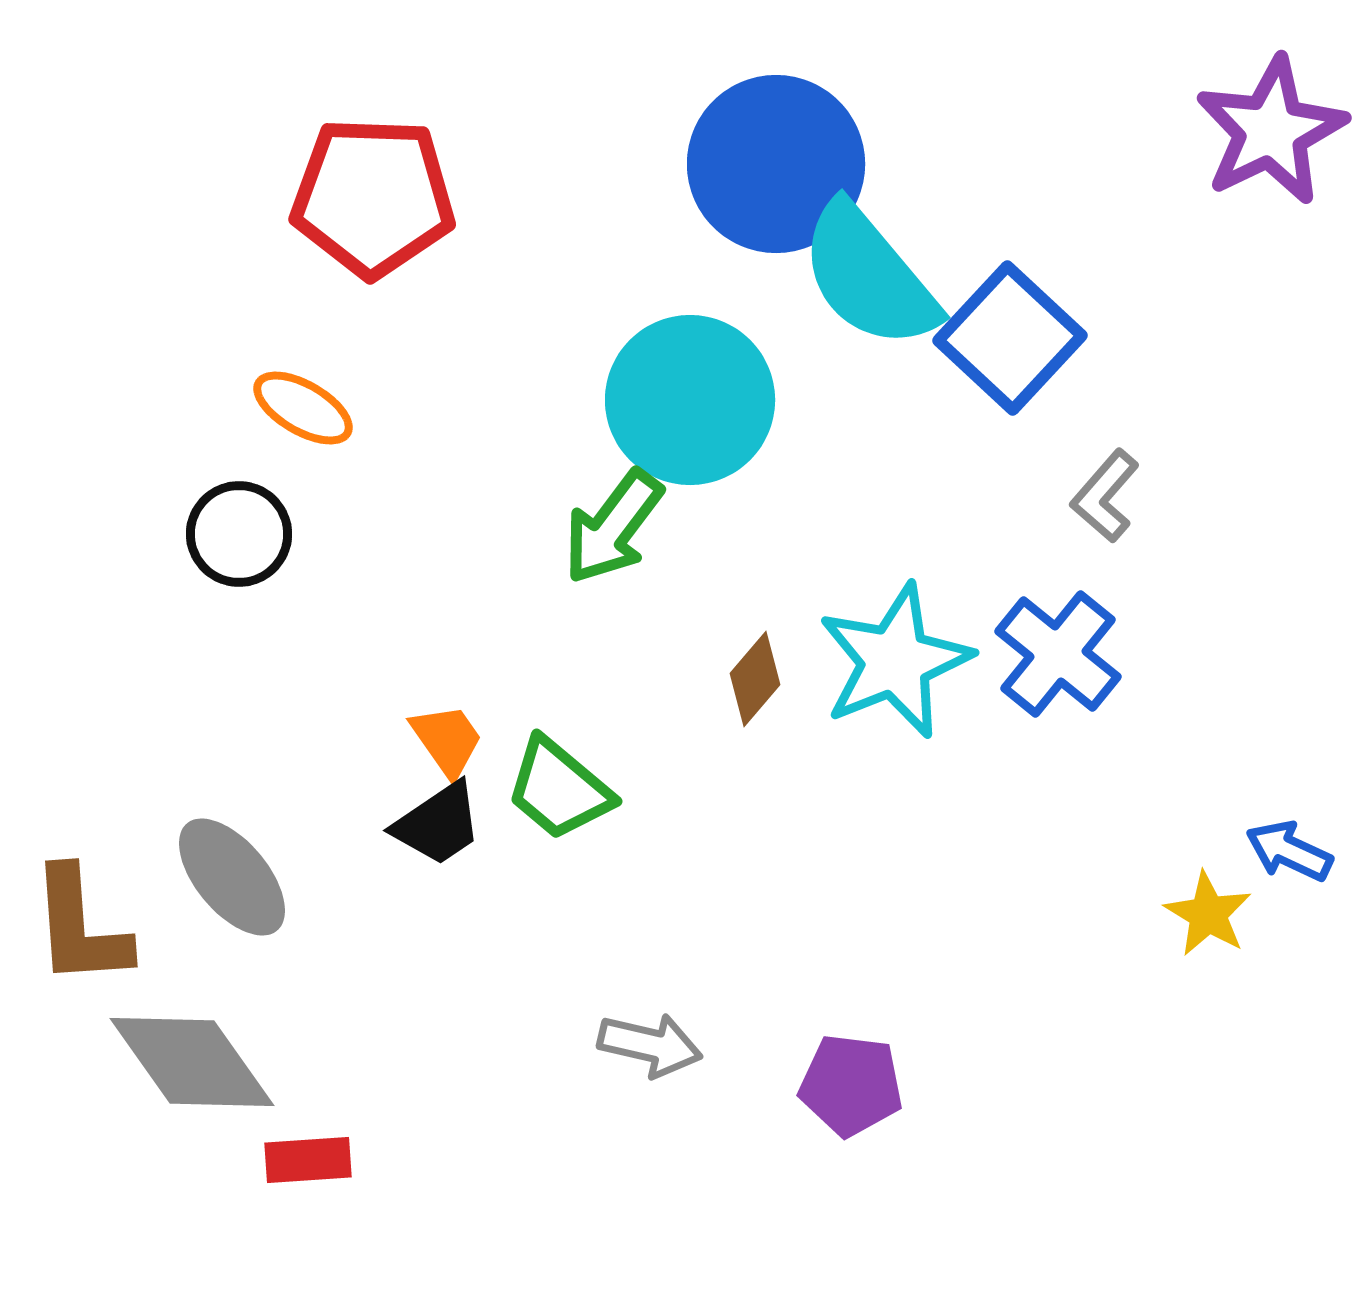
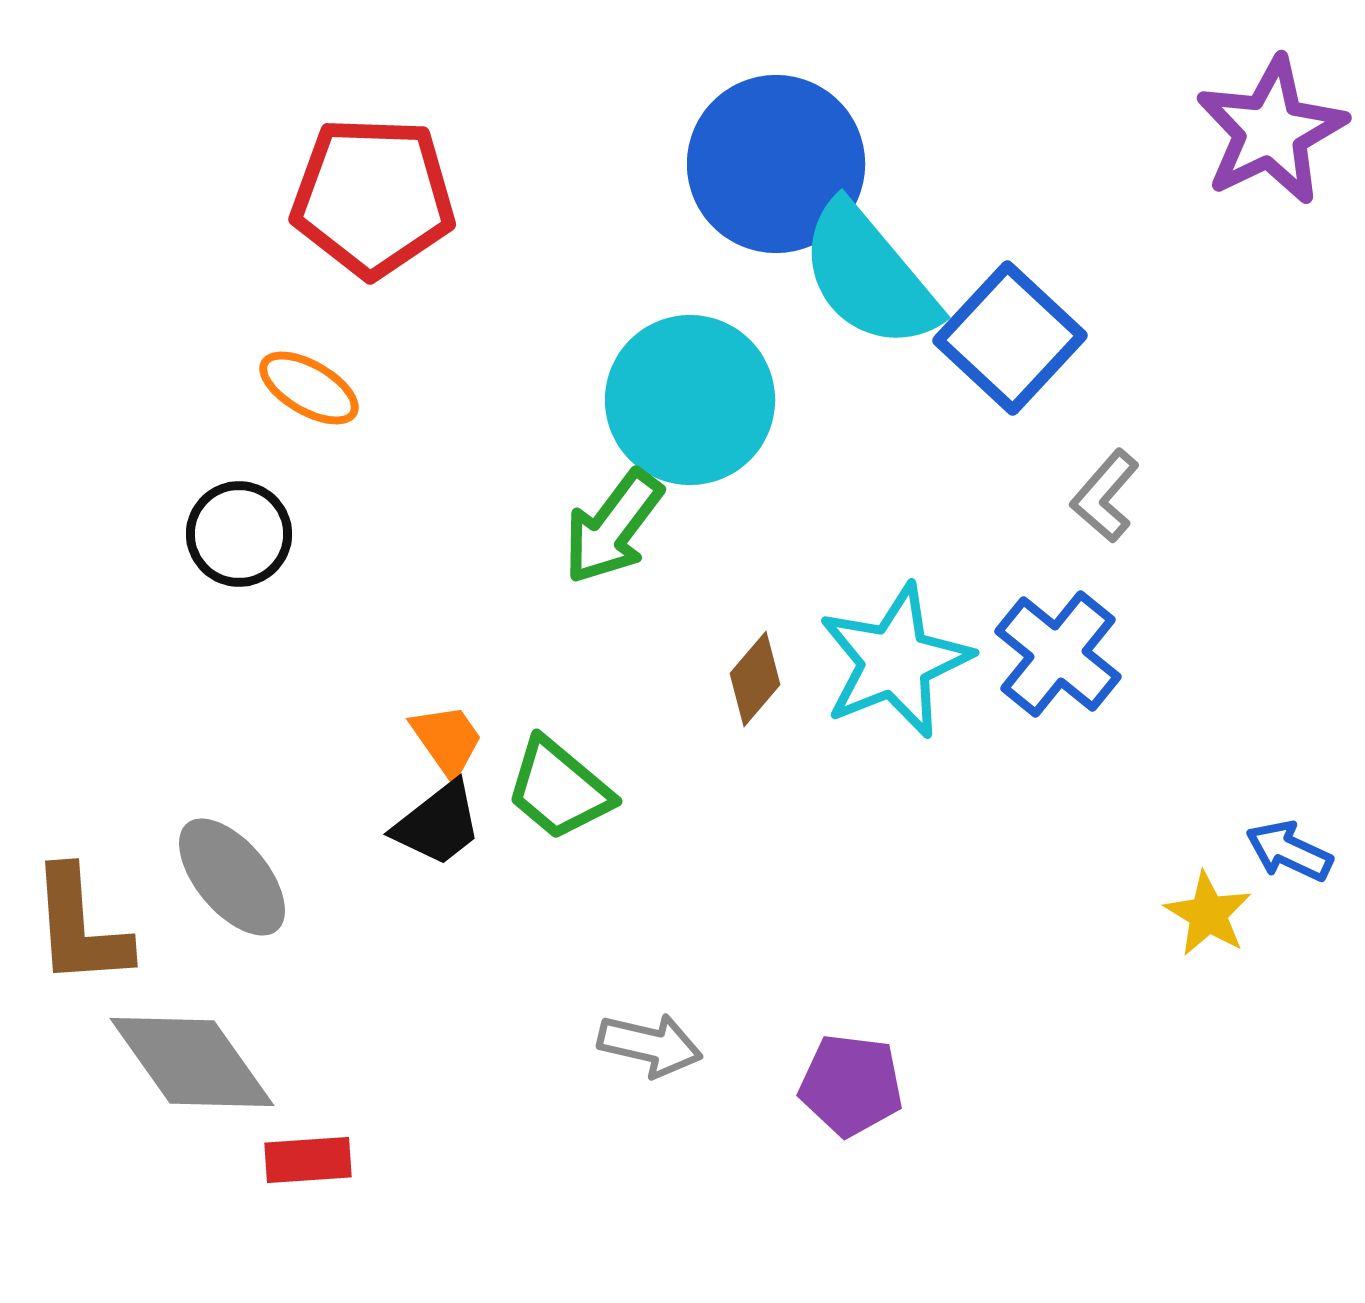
orange ellipse: moved 6 px right, 20 px up
black trapezoid: rotated 4 degrees counterclockwise
